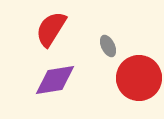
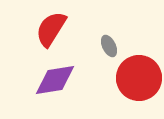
gray ellipse: moved 1 px right
